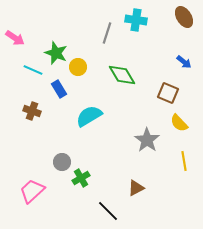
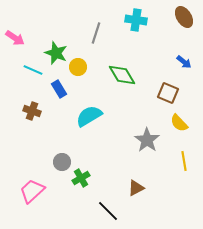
gray line: moved 11 px left
